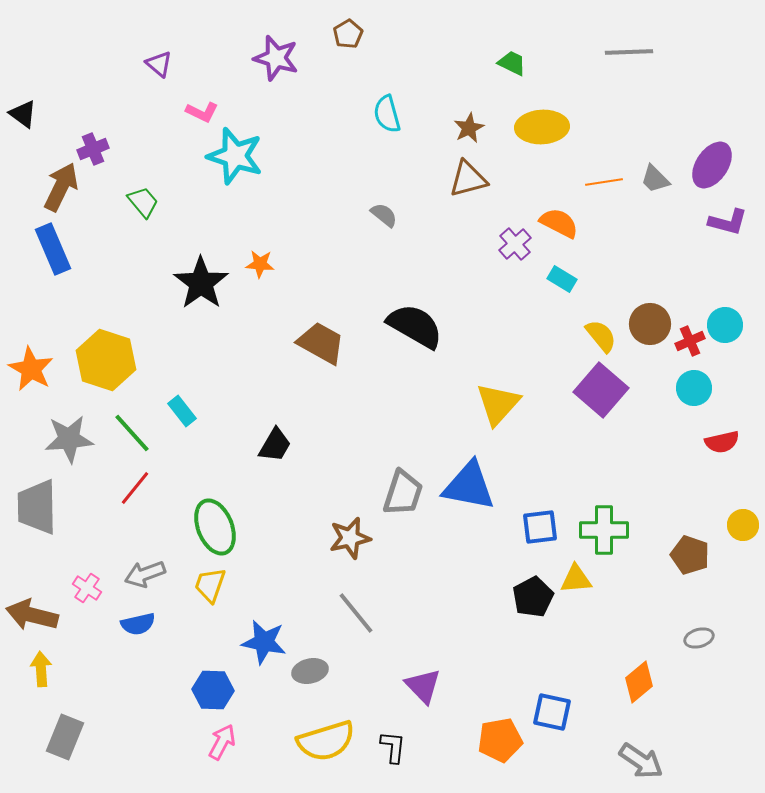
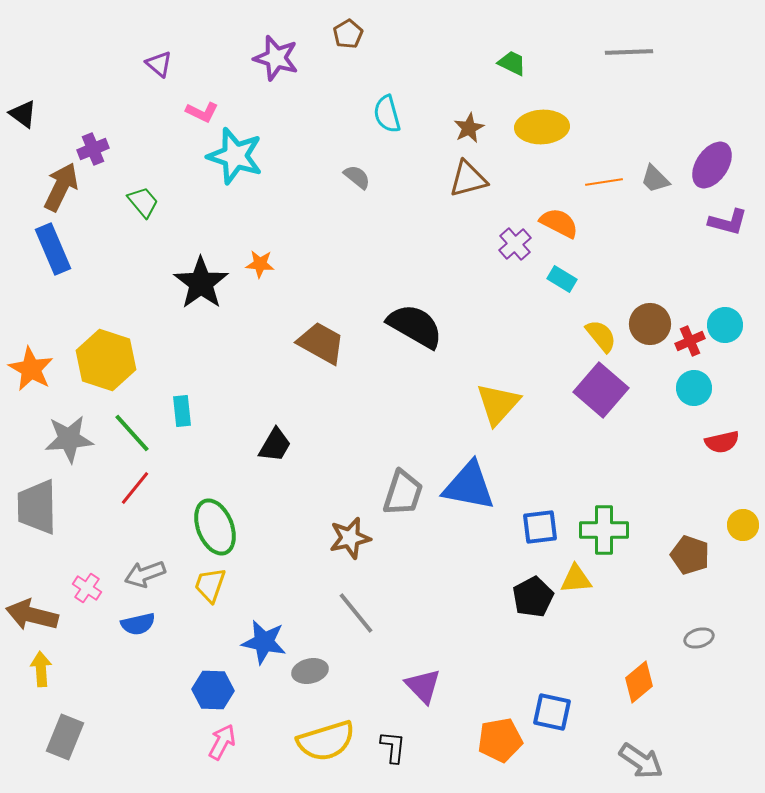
gray semicircle at (384, 215): moved 27 px left, 38 px up
cyan rectangle at (182, 411): rotated 32 degrees clockwise
